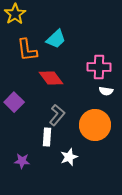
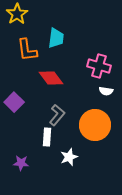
yellow star: moved 2 px right
cyan trapezoid: moved 1 px up; rotated 40 degrees counterclockwise
pink cross: moved 1 px up; rotated 15 degrees clockwise
purple star: moved 1 px left, 2 px down
